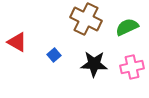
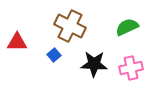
brown cross: moved 16 px left, 7 px down
red triangle: rotated 30 degrees counterclockwise
pink cross: moved 1 px left, 1 px down
